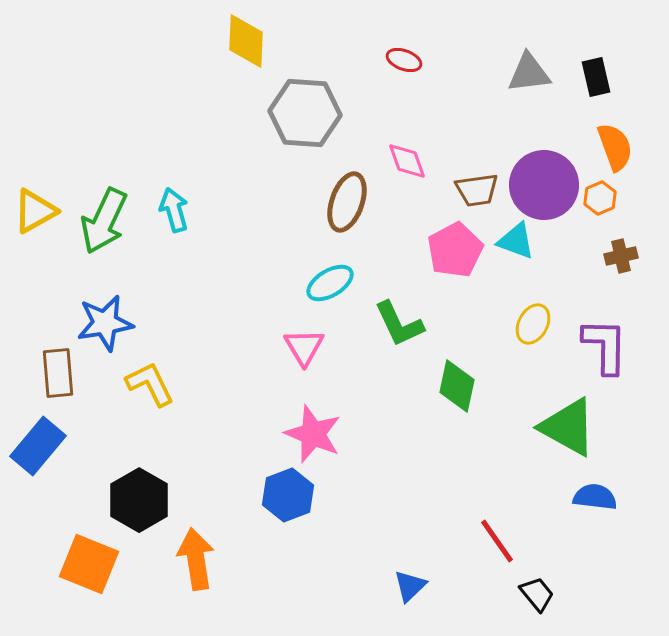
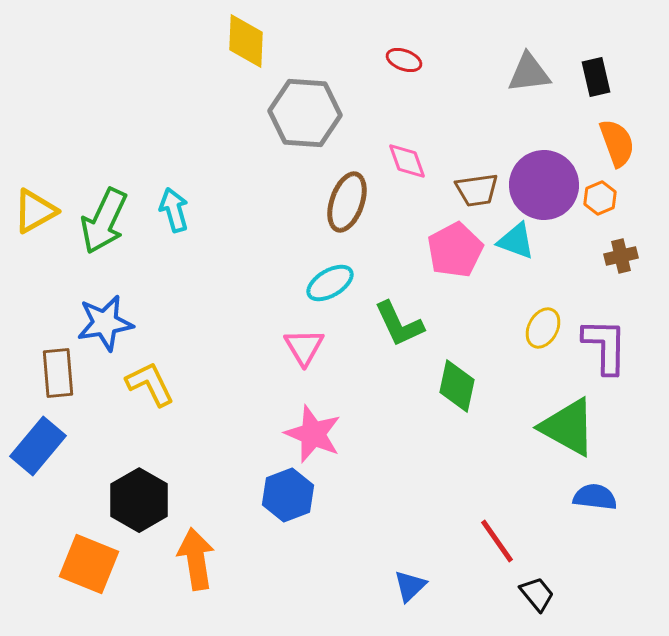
orange semicircle: moved 2 px right, 4 px up
yellow ellipse: moved 10 px right, 4 px down
